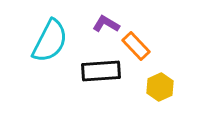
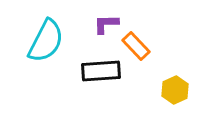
purple L-shape: rotated 32 degrees counterclockwise
cyan semicircle: moved 4 px left
yellow hexagon: moved 15 px right, 3 px down
